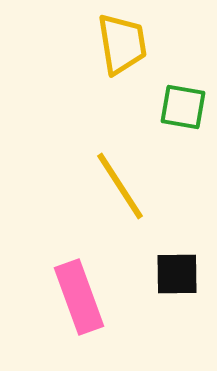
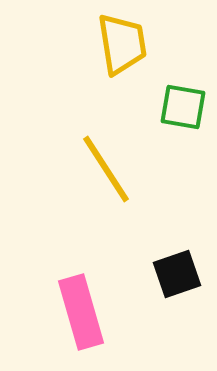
yellow line: moved 14 px left, 17 px up
black square: rotated 18 degrees counterclockwise
pink rectangle: moved 2 px right, 15 px down; rotated 4 degrees clockwise
